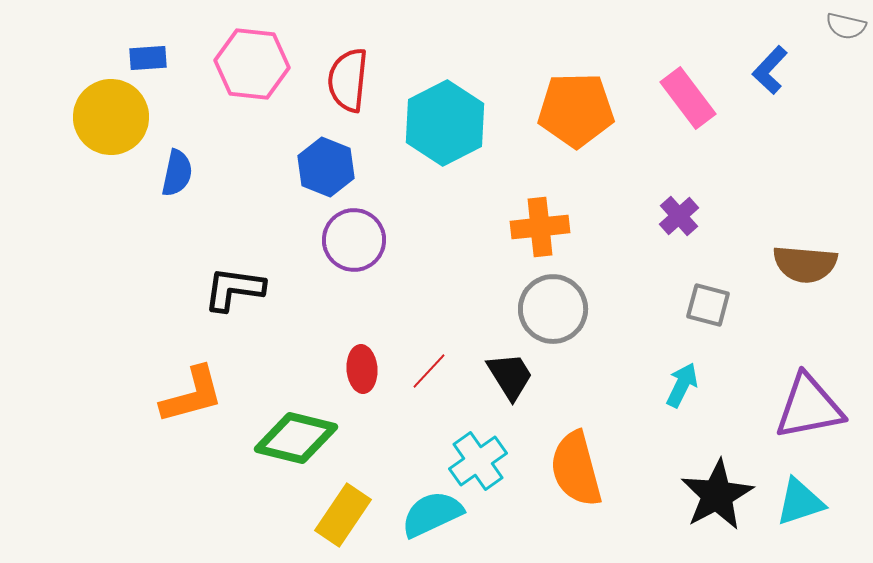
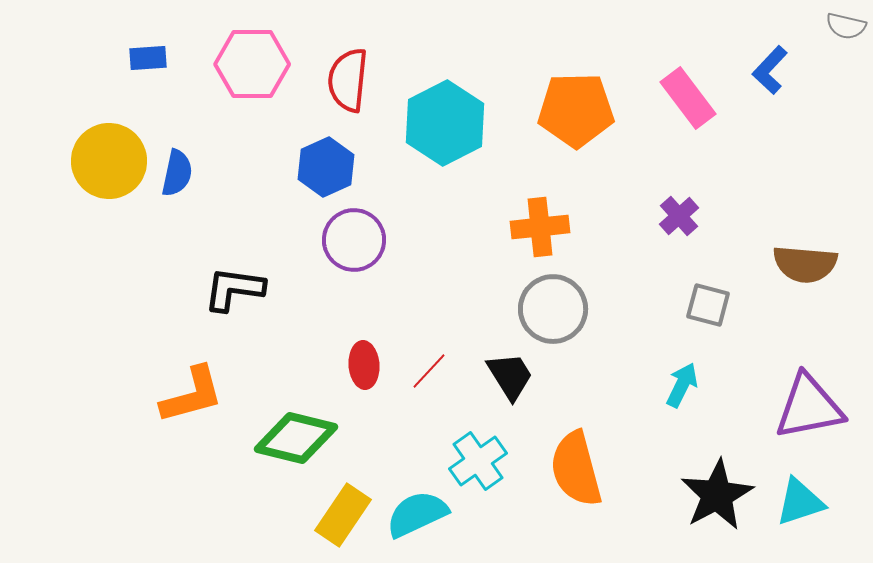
pink hexagon: rotated 6 degrees counterclockwise
yellow circle: moved 2 px left, 44 px down
blue hexagon: rotated 14 degrees clockwise
red ellipse: moved 2 px right, 4 px up
cyan semicircle: moved 15 px left
